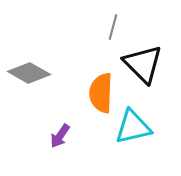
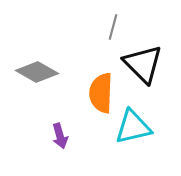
gray diamond: moved 8 px right, 1 px up
purple arrow: rotated 50 degrees counterclockwise
